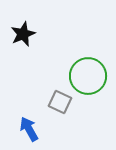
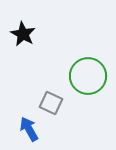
black star: rotated 20 degrees counterclockwise
gray square: moved 9 px left, 1 px down
